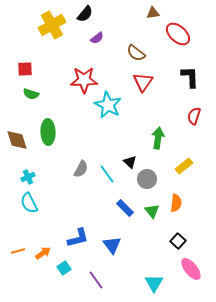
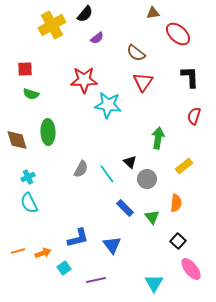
cyan star: rotated 20 degrees counterclockwise
green triangle: moved 6 px down
orange arrow: rotated 14 degrees clockwise
purple line: rotated 66 degrees counterclockwise
